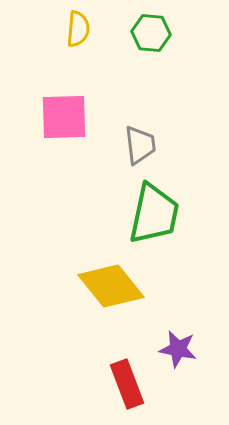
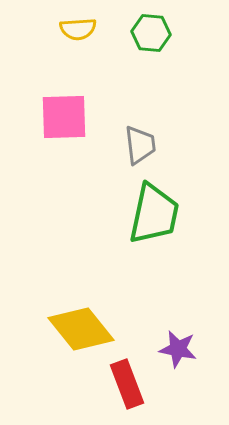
yellow semicircle: rotated 81 degrees clockwise
yellow diamond: moved 30 px left, 43 px down
